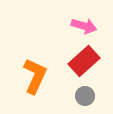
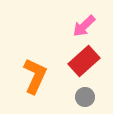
pink arrow: rotated 120 degrees clockwise
gray circle: moved 1 px down
